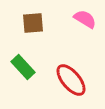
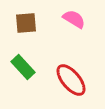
pink semicircle: moved 11 px left
brown square: moved 7 px left
